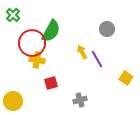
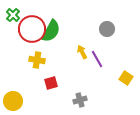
red circle: moved 14 px up
